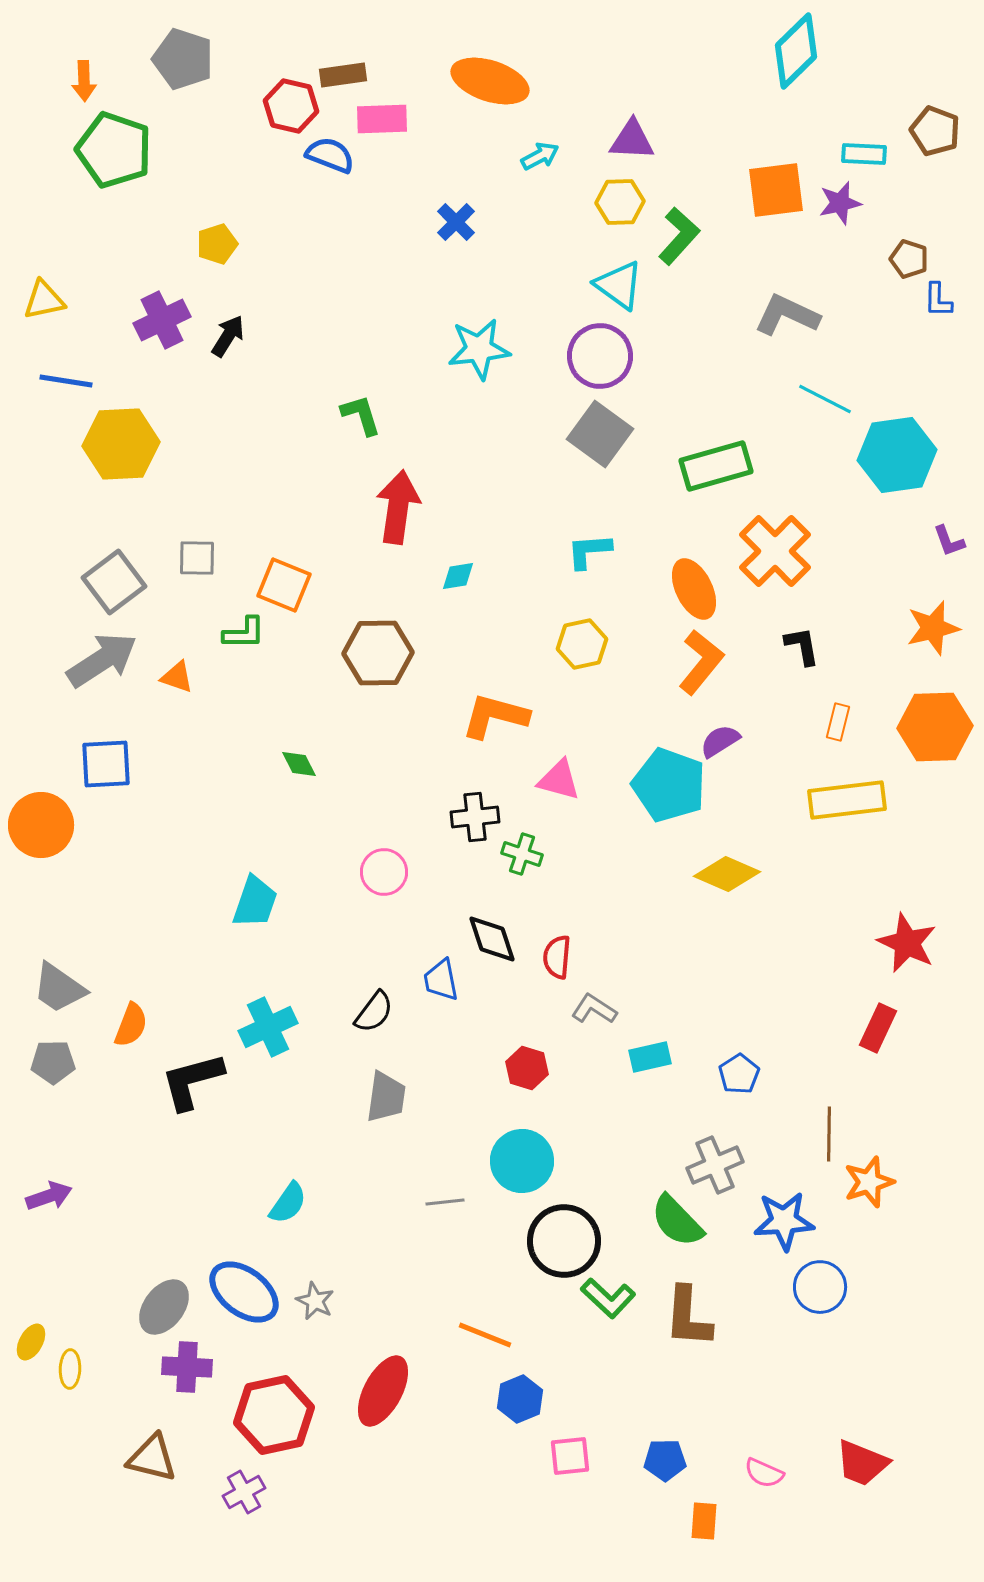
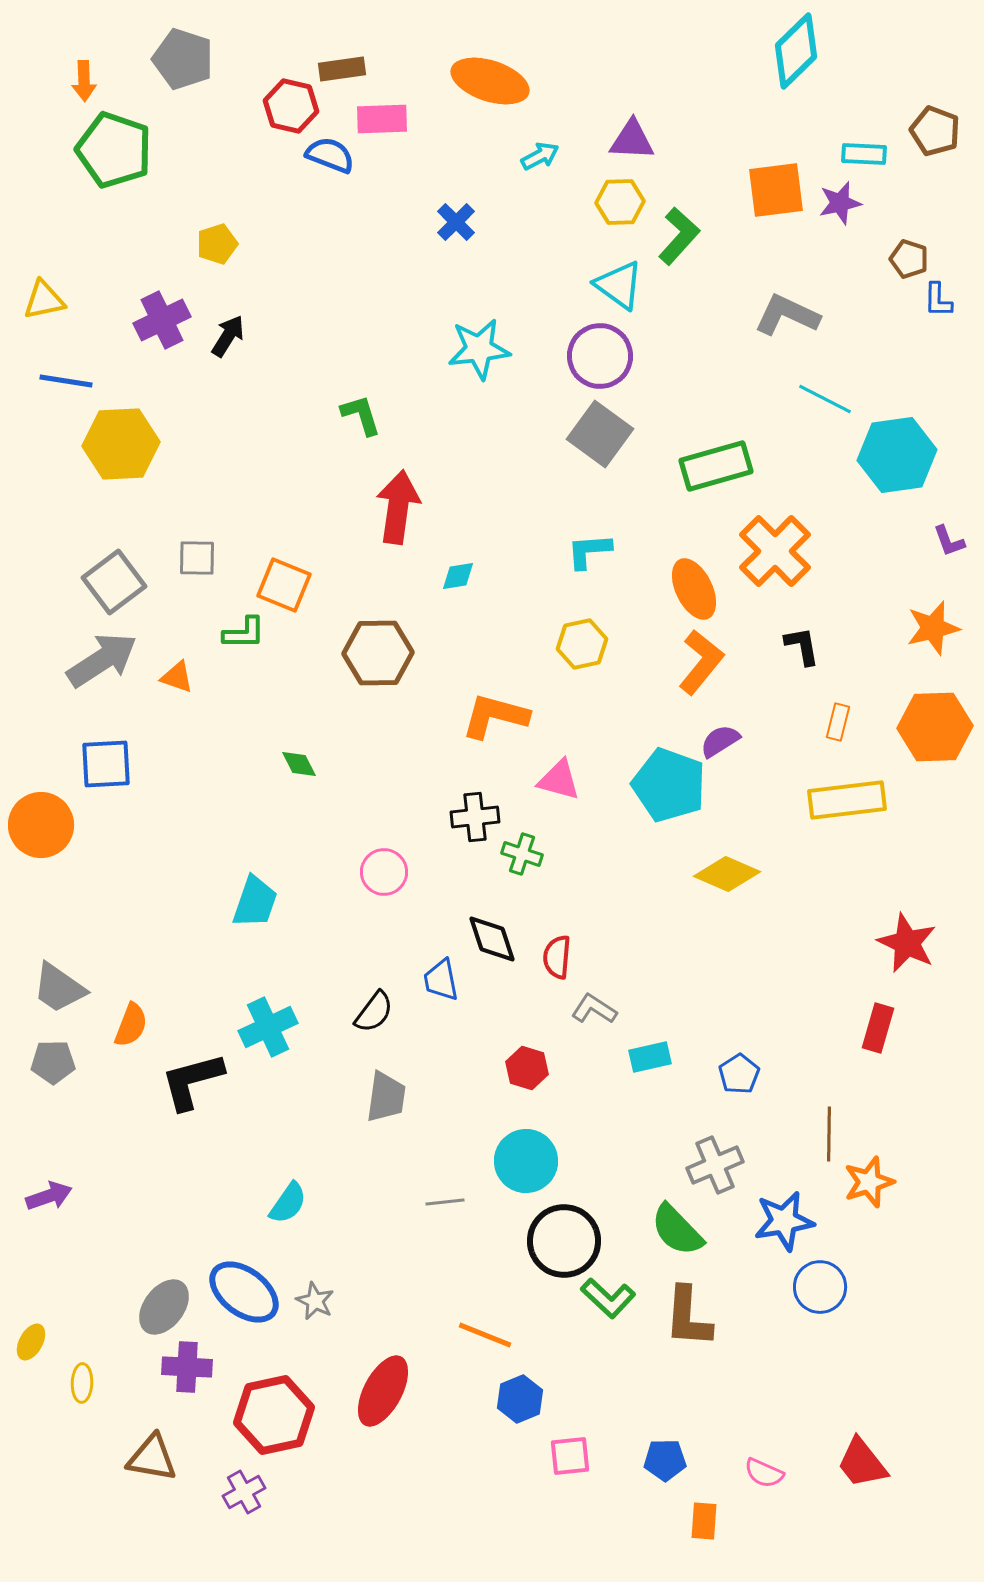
brown rectangle at (343, 75): moved 1 px left, 6 px up
red rectangle at (878, 1028): rotated 9 degrees counterclockwise
cyan circle at (522, 1161): moved 4 px right
green semicircle at (677, 1221): moved 9 px down
blue star at (784, 1221): rotated 6 degrees counterclockwise
yellow ellipse at (70, 1369): moved 12 px right, 14 px down
brown triangle at (152, 1458): rotated 4 degrees counterclockwise
red trapezoid at (862, 1463): rotated 30 degrees clockwise
